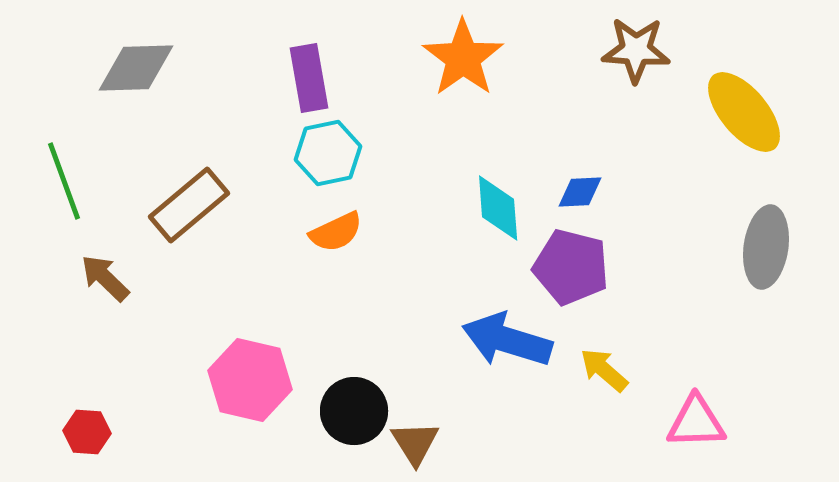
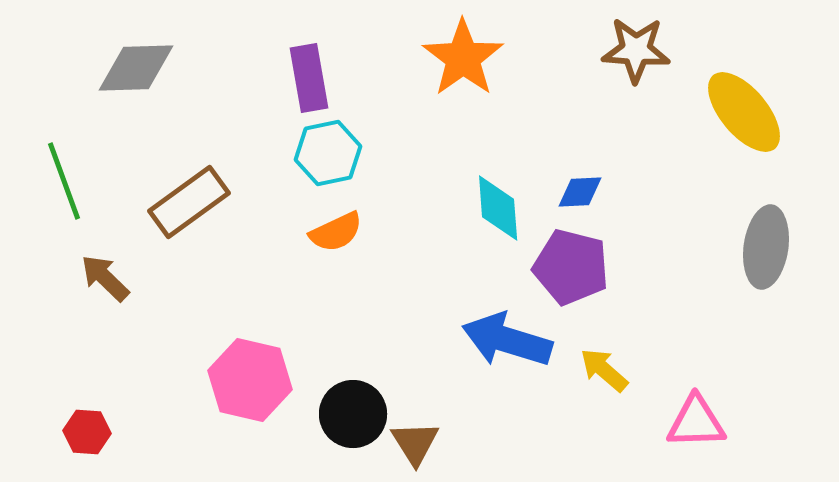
brown rectangle: moved 3 px up; rotated 4 degrees clockwise
black circle: moved 1 px left, 3 px down
